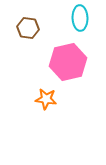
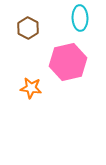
brown hexagon: rotated 20 degrees clockwise
orange star: moved 15 px left, 11 px up
